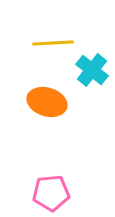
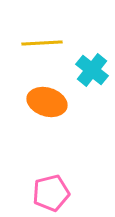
yellow line: moved 11 px left
pink pentagon: rotated 9 degrees counterclockwise
